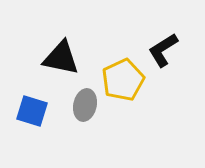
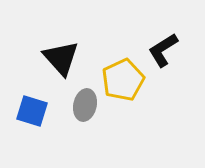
black triangle: rotated 36 degrees clockwise
